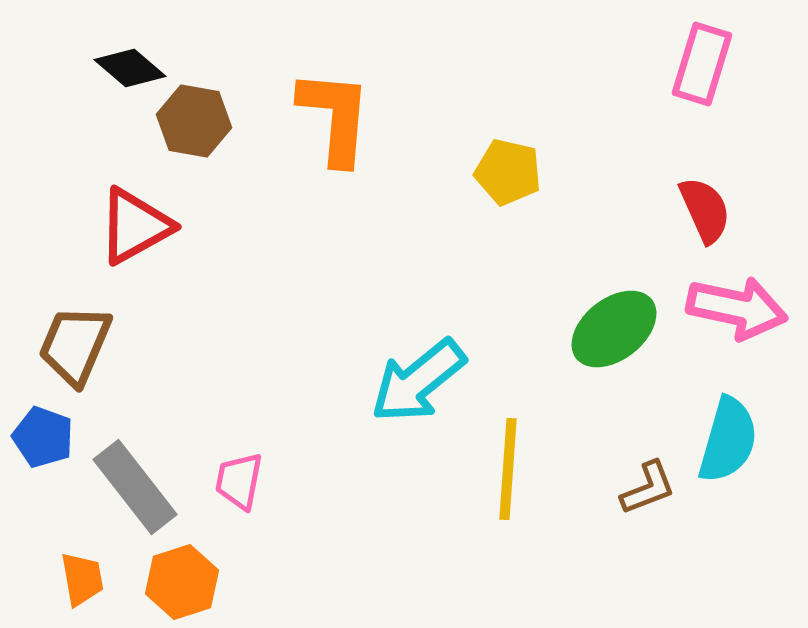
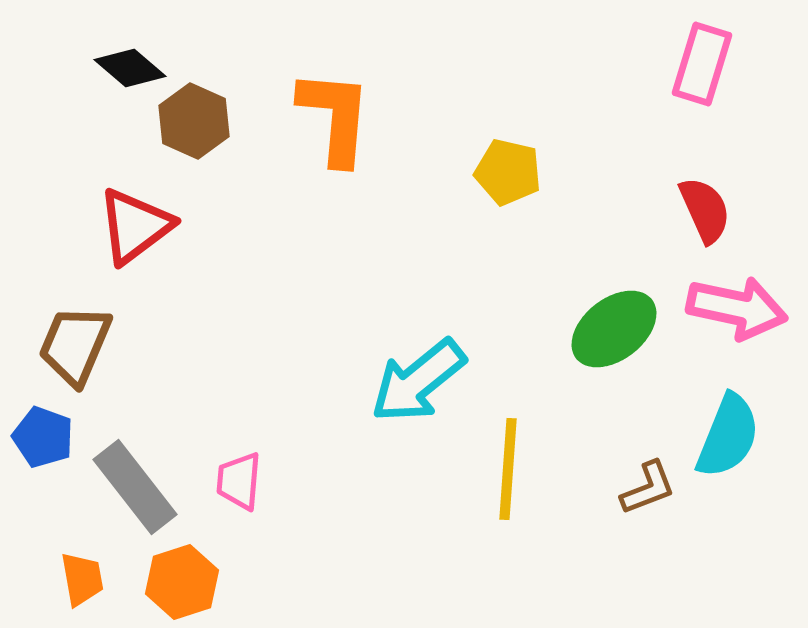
brown hexagon: rotated 14 degrees clockwise
red triangle: rotated 8 degrees counterclockwise
cyan semicircle: moved 4 px up; rotated 6 degrees clockwise
pink trapezoid: rotated 6 degrees counterclockwise
